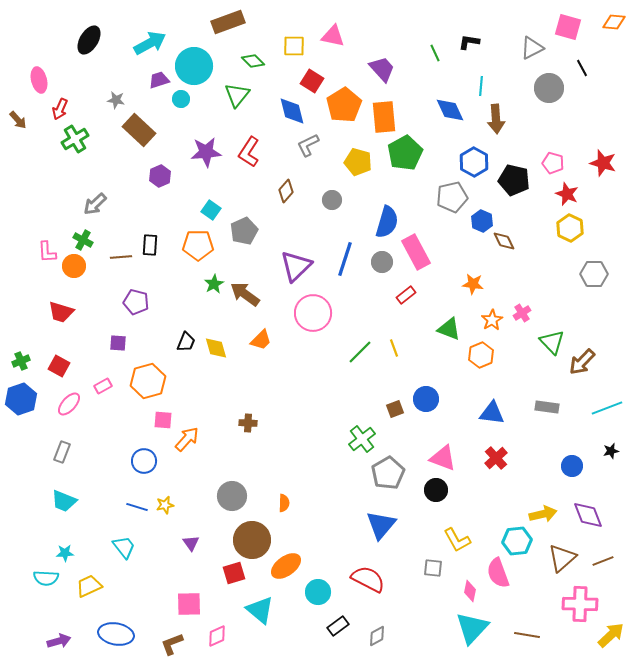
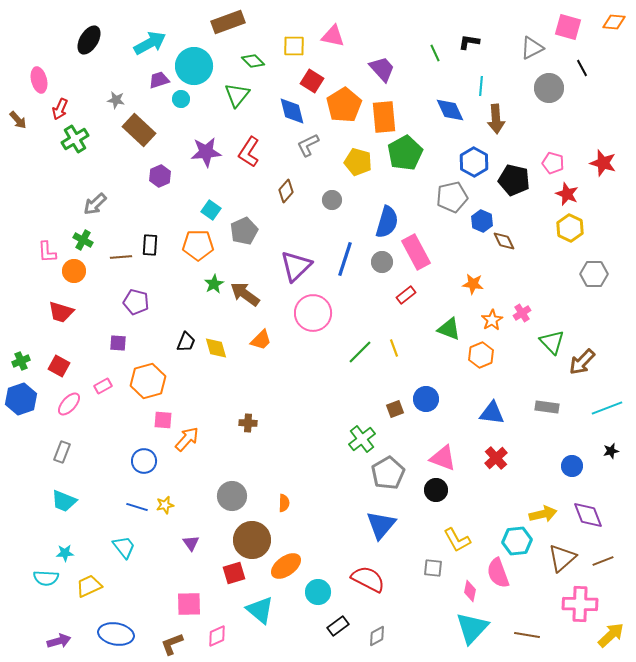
orange circle at (74, 266): moved 5 px down
